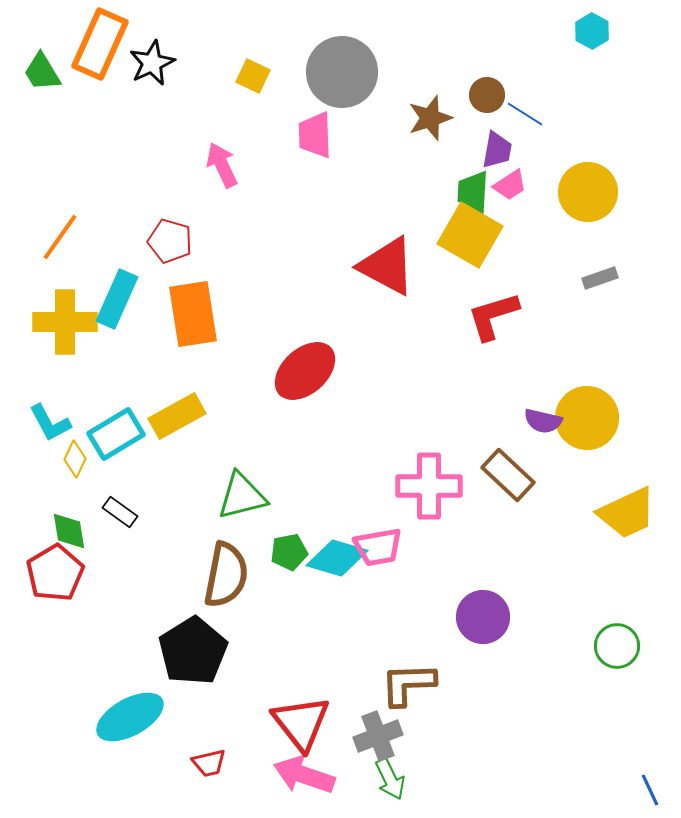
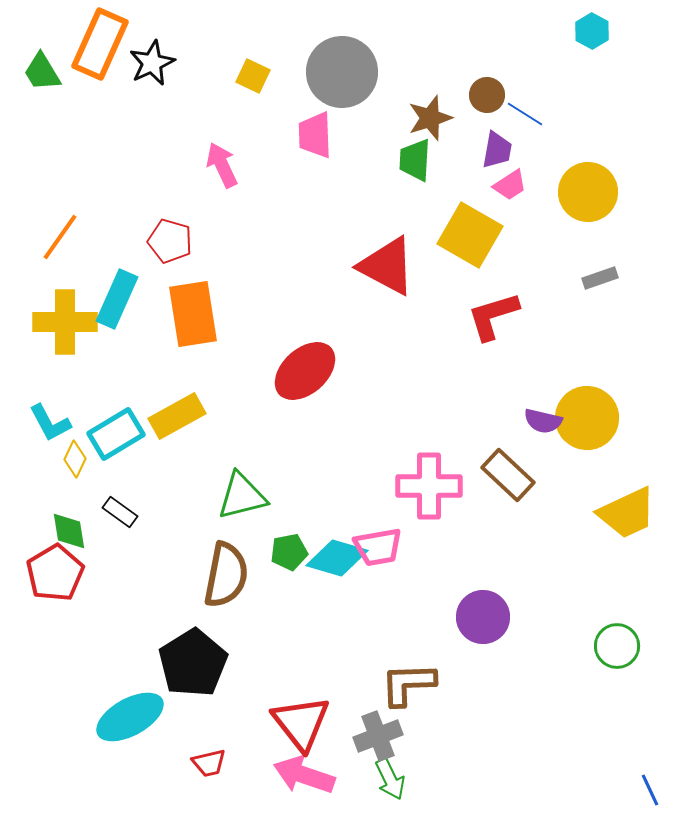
green trapezoid at (473, 192): moved 58 px left, 32 px up
black pentagon at (193, 651): moved 12 px down
